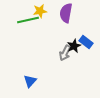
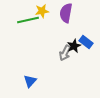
yellow star: moved 2 px right
